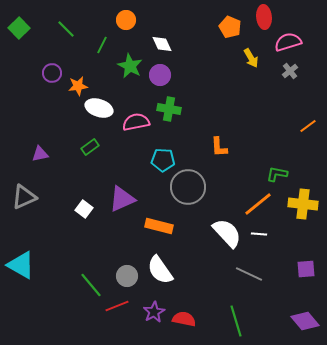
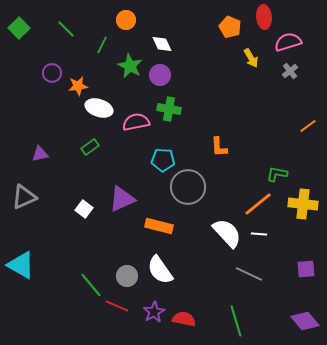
red line at (117, 306): rotated 45 degrees clockwise
